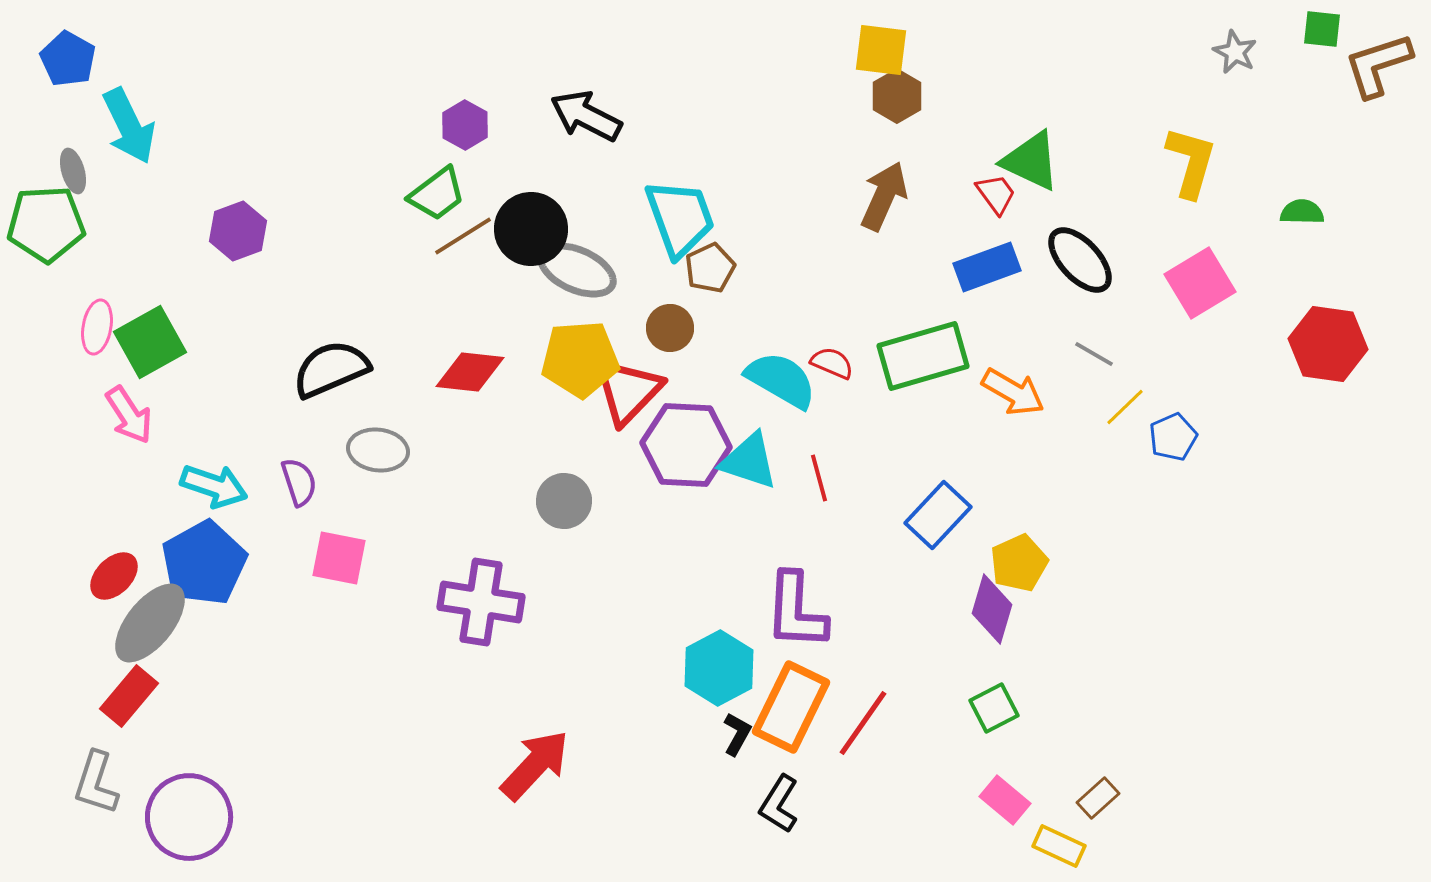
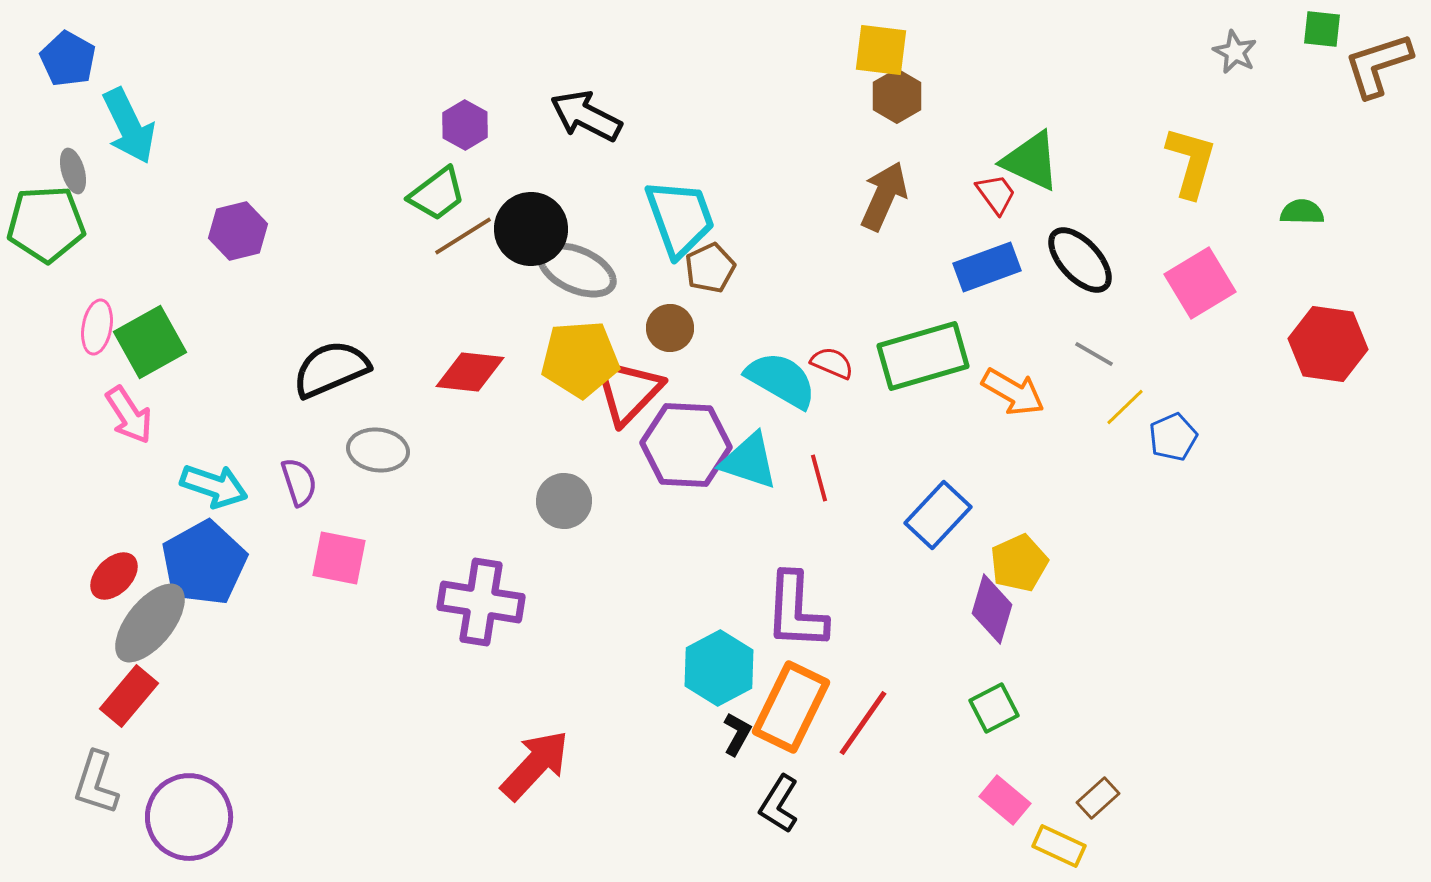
purple hexagon at (238, 231): rotated 6 degrees clockwise
